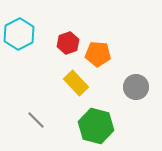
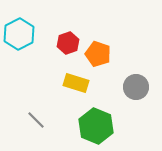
orange pentagon: rotated 15 degrees clockwise
yellow rectangle: rotated 30 degrees counterclockwise
green hexagon: rotated 8 degrees clockwise
